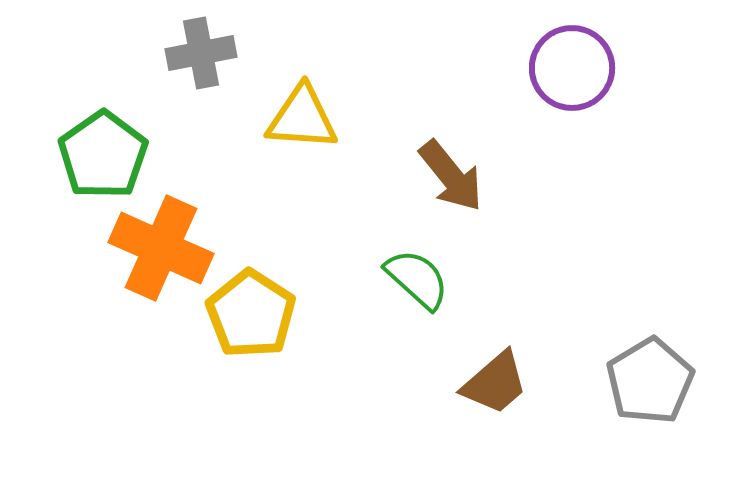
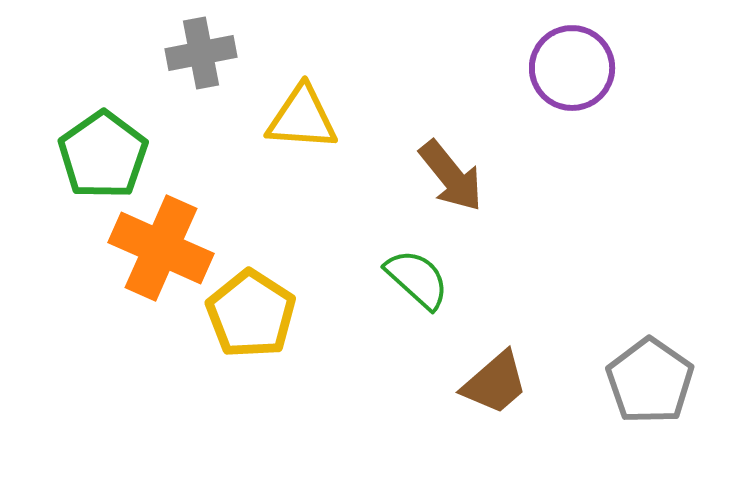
gray pentagon: rotated 6 degrees counterclockwise
